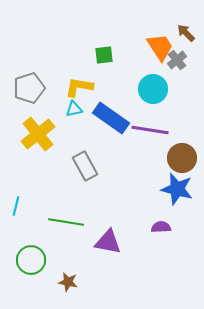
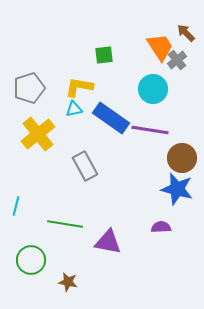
green line: moved 1 px left, 2 px down
